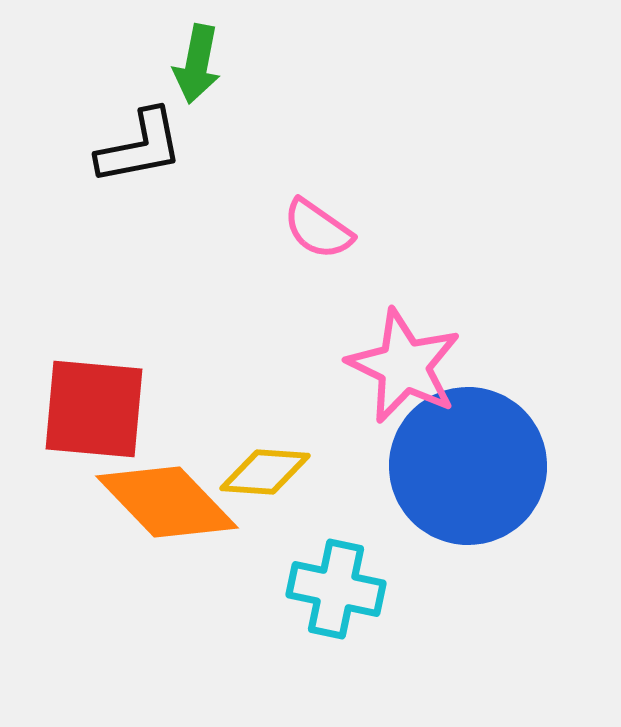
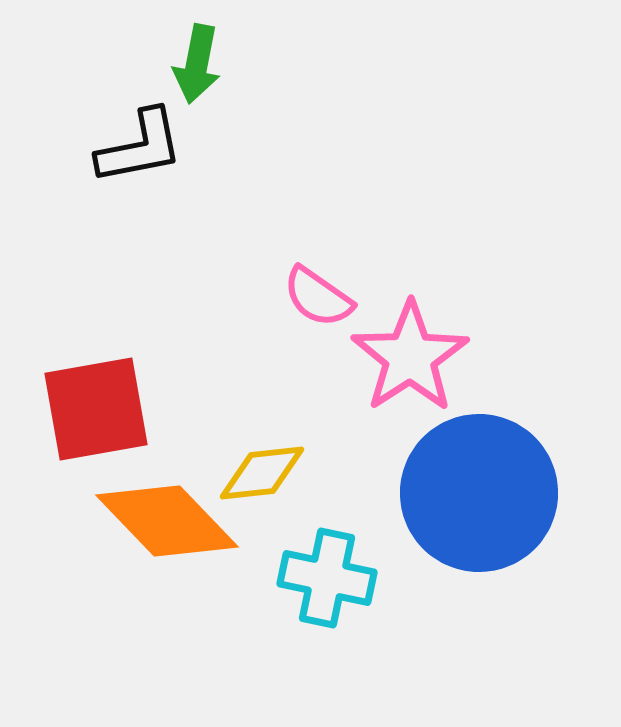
pink semicircle: moved 68 px down
pink star: moved 6 px right, 9 px up; rotated 13 degrees clockwise
red square: moved 2 px right; rotated 15 degrees counterclockwise
blue circle: moved 11 px right, 27 px down
yellow diamond: moved 3 px left, 1 px down; rotated 10 degrees counterclockwise
orange diamond: moved 19 px down
cyan cross: moved 9 px left, 11 px up
